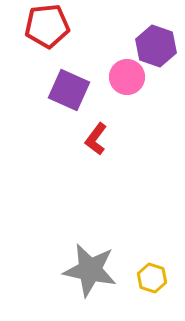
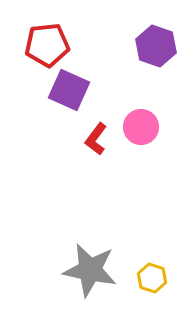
red pentagon: moved 19 px down
pink circle: moved 14 px right, 50 px down
